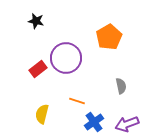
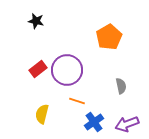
purple circle: moved 1 px right, 12 px down
